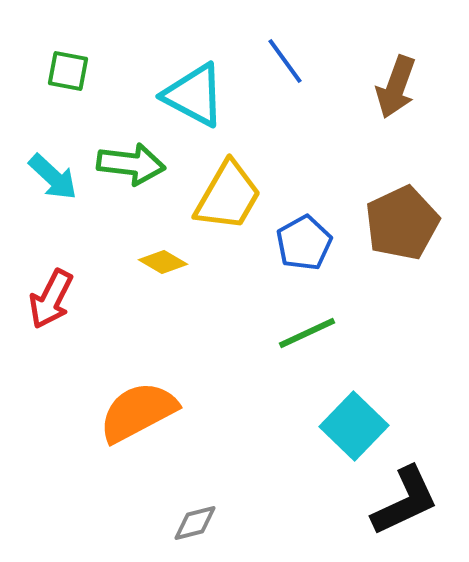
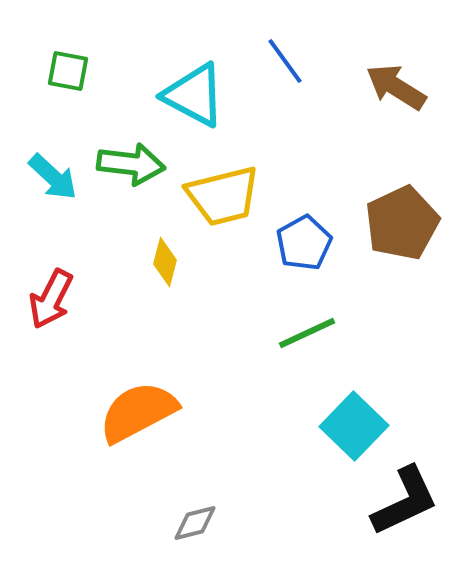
brown arrow: rotated 102 degrees clockwise
yellow trapezoid: moved 5 px left; rotated 46 degrees clockwise
yellow diamond: moved 2 px right; rotated 75 degrees clockwise
